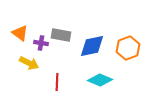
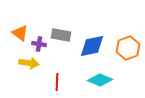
purple cross: moved 2 px left, 1 px down
yellow arrow: rotated 18 degrees counterclockwise
